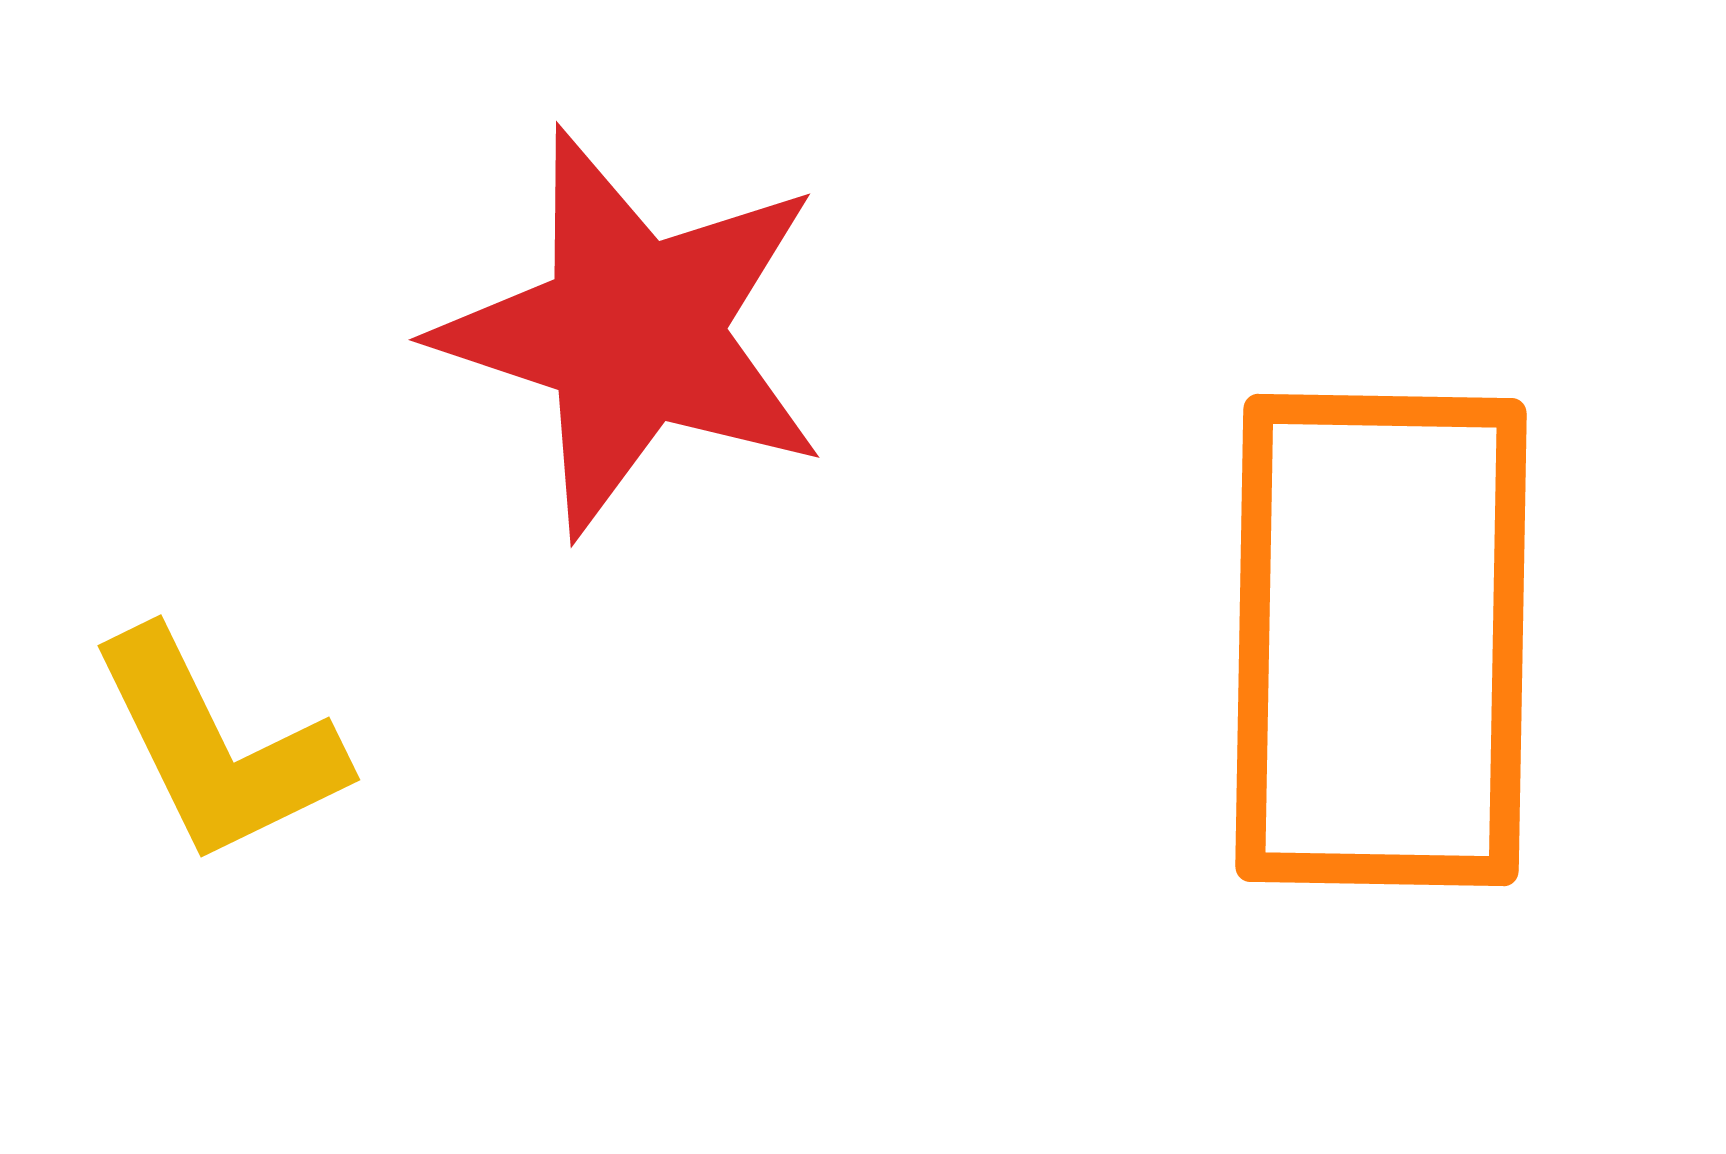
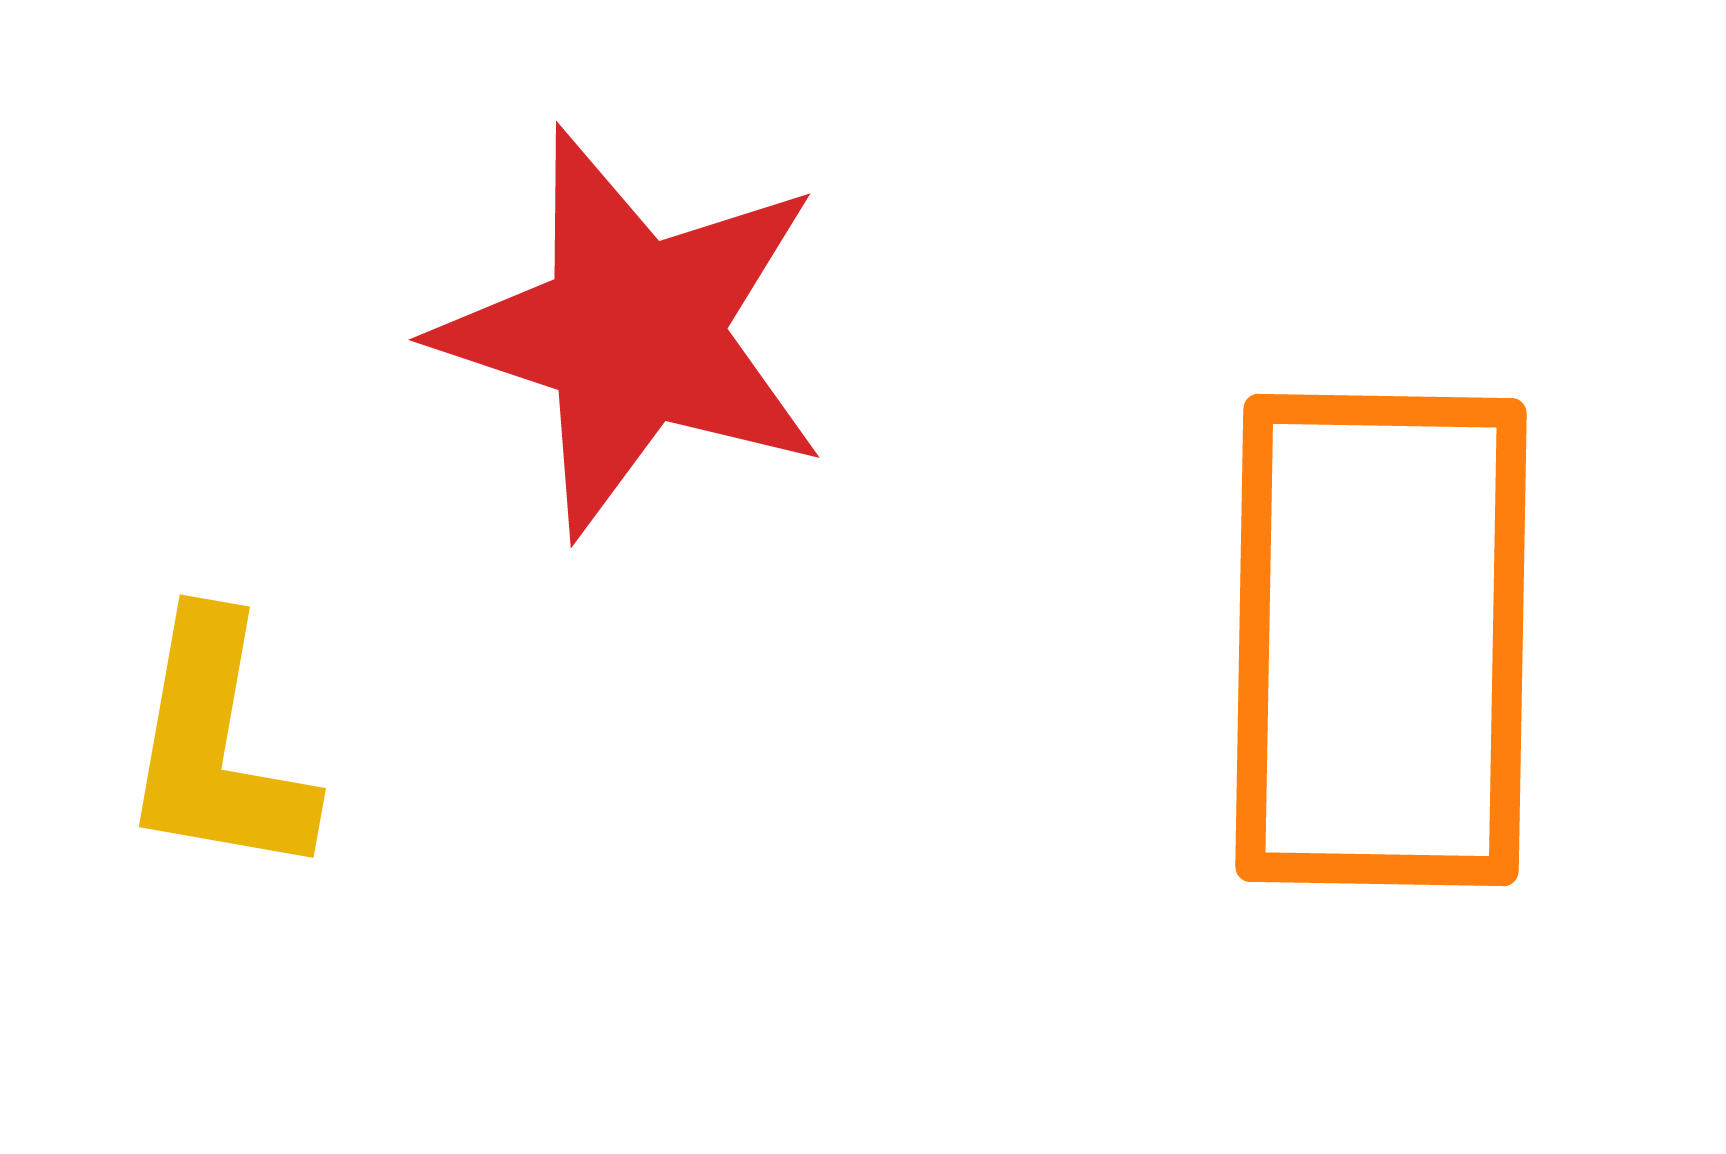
yellow L-shape: rotated 36 degrees clockwise
